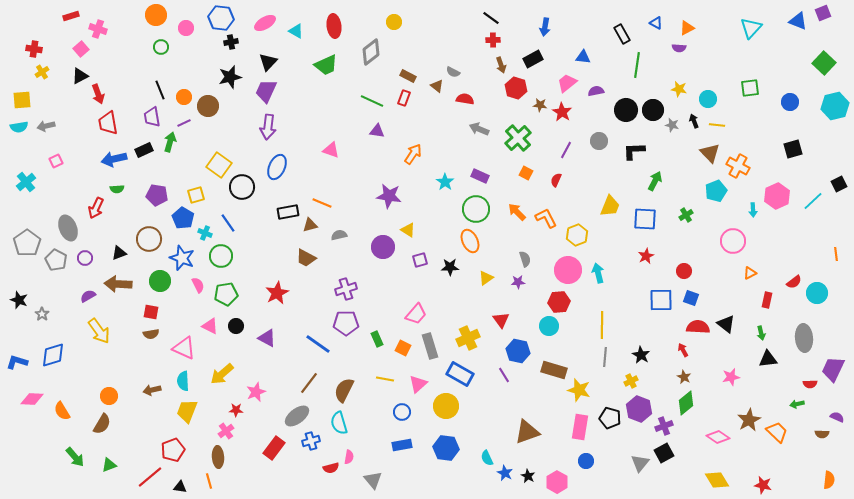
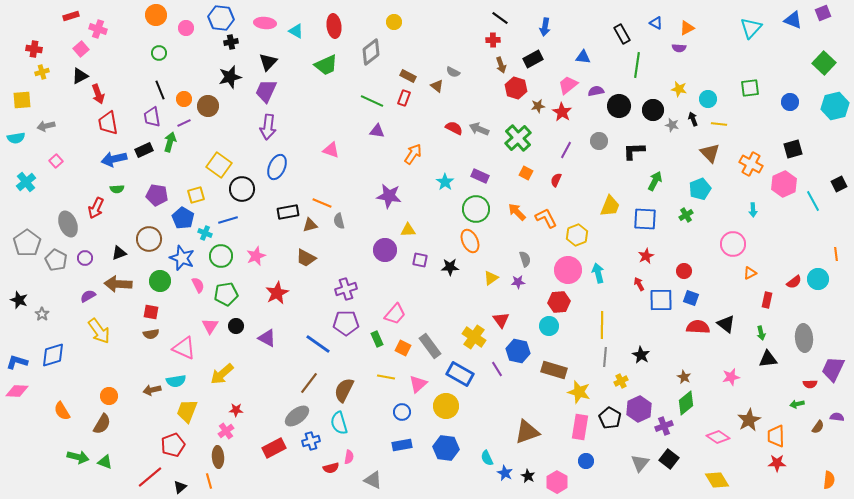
black line at (491, 18): moved 9 px right
blue triangle at (798, 21): moved 5 px left, 1 px up
pink ellipse at (265, 23): rotated 35 degrees clockwise
green circle at (161, 47): moved 2 px left, 6 px down
yellow cross at (42, 72): rotated 16 degrees clockwise
pink trapezoid at (567, 83): moved 1 px right, 2 px down
orange circle at (184, 97): moved 2 px down
red semicircle at (465, 99): moved 11 px left, 29 px down; rotated 18 degrees clockwise
brown star at (540, 105): moved 2 px left, 1 px down; rotated 16 degrees counterclockwise
black circle at (626, 110): moved 7 px left, 4 px up
black arrow at (694, 121): moved 1 px left, 2 px up
yellow line at (717, 125): moved 2 px right, 1 px up
cyan semicircle at (19, 127): moved 3 px left, 11 px down
pink square at (56, 161): rotated 16 degrees counterclockwise
orange cross at (738, 166): moved 13 px right, 2 px up
black circle at (242, 187): moved 2 px down
cyan pentagon at (716, 191): moved 16 px left, 2 px up
pink hexagon at (777, 196): moved 7 px right, 12 px up
cyan line at (813, 201): rotated 75 degrees counterclockwise
blue line at (228, 223): moved 3 px up; rotated 72 degrees counterclockwise
gray ellipse at (68, 228): moved 4 px up
yellow triangle at (408, 230): rotated 35 degrees counterclockwise
gray semicircle at (339, 235): moved 14 px up; rotated 91 degrees counterclockwise
pink circle at (733, 241): moved 3 px down
purple circle at (383, 247): moved 2 px right, 3 px down
purple square at (420, 260): rotated 28 degrees clockwise
yellow triangle at (486, 278): moved 5 px right
cyan circle at (817, 293): moved 1 px right, 14 px up
pink trapezoid at (416, 314): moved 21 px left
pink triangle at (210, 326): rotated 36 degrees clockwise
yellow cross at (468, 338): moved 6 px right, 1 px up; rotated 30 degrees counterclockwise
gray rectangle at (430, 346): rotated 20 degrees counterclockwise
red arrow at (683, 350): moved 44 px left, 66 px up
purple line at (504, 375): moved 7 px left, 6 px up
yellow line at (385, 379): moved 1 px right, 2 px up
cyan semicircle at (183, 381): moved 7 px left; rotated 96 degrees counterclockwise
yellow cross at (631, 381): moved 10 px left
yellow star at (579, 390): moved 2 px down
pink star at (256, 392): moved 136 px up
pink diamond at (32, 399): moved 15 px left, 8 px up
purple hexagon at (639, 409): rotated 15 degrees clockwise
purple semicircle at (837, 417): rotated 16 degrees counterclockwise
black pentagon at (610, 418): rotated 15 degrees clockwise
orange trapezoid at (777, 432): moved 1 px left, 4 px down; rotated 135 degrees counterclockwise
brown semicircle at (822, 434): moved 4 px left, 7 px up; rotated 56 degrees counterclockwise
red rectangle at (274, 448): rotated 25 degrees clockwise
red pentagon at (173, 450): moved 5 px up
black square at (664, 453): moved 5 px right, 6 px down; rotated 24 degrees counterclockwise
green arrow at (75, 457): moved 3 px right; rotated 35 degrees counterclockwise
green triangle at (109, 465): moved 4 px left, 3 px up; rotated 42 degrees clockwise
gray triangle at (373, 480): rotated 24 degrees counterclockwise
red star at (763, 485): moved 14 px right, 22 px up; rotated 12 degrees counterclockwise
black triangle at (180, 487): rotated 48 degrees counterclockwise
